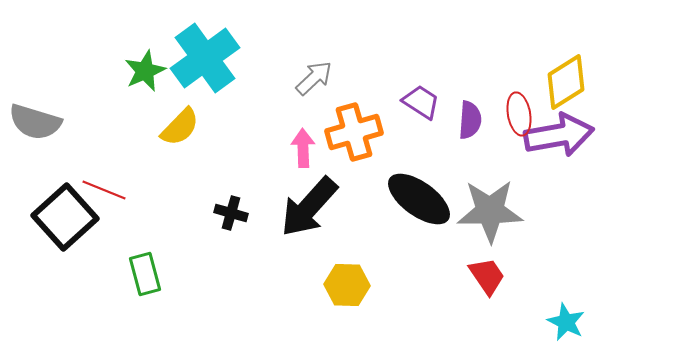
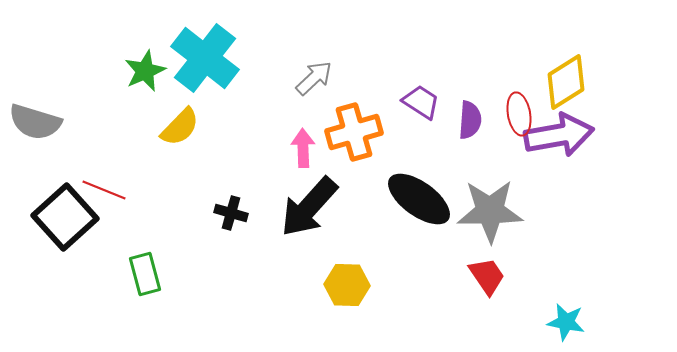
cyan cross: rotated 16 degrees counterclockwise
cyan star: rotated 15 degrees counterclockwise
